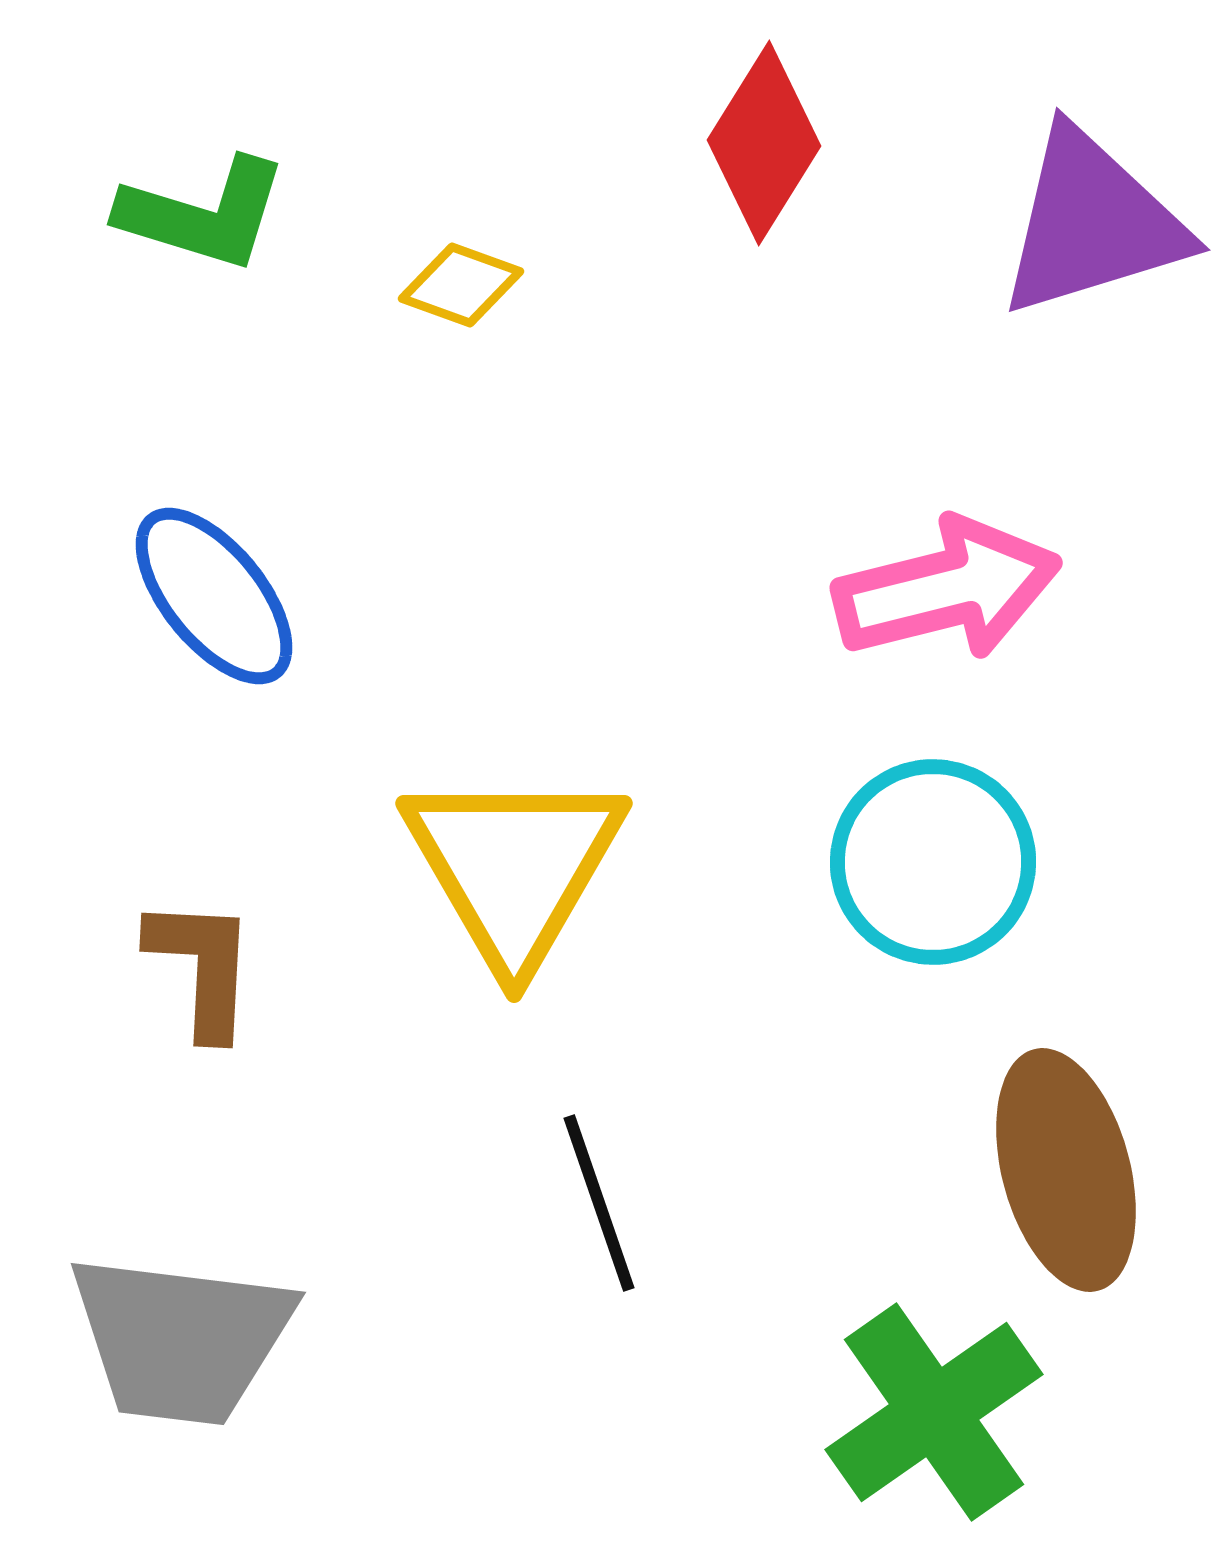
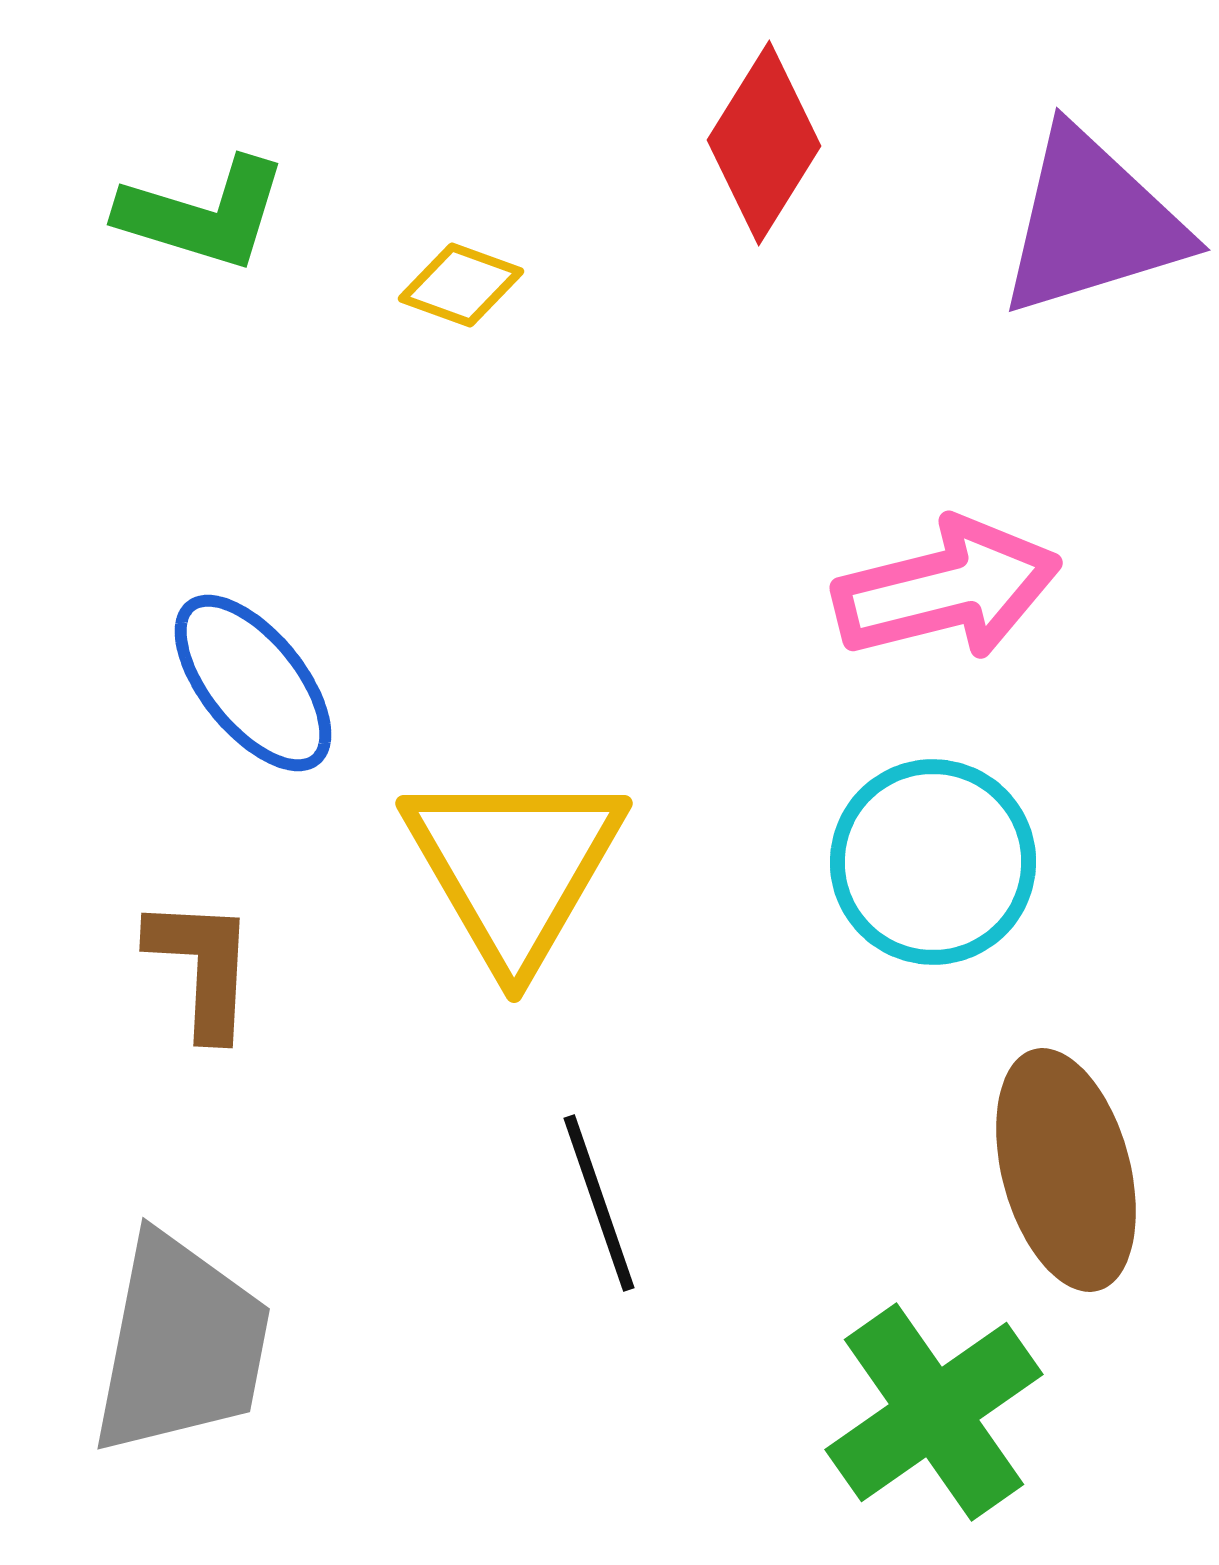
blue ellipse: moved 39 px right, 87 px down
gray trapezoid: moved 6 px down; rotated 86 degrees counterclockwise
